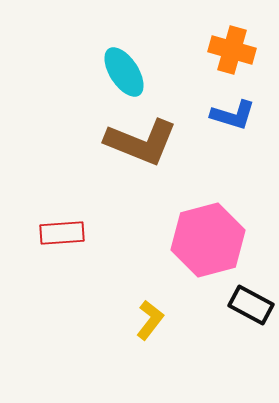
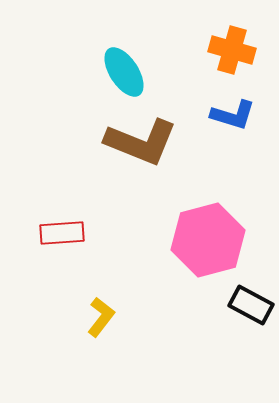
yellow L-shape: moved 49 px left, 3 px up
